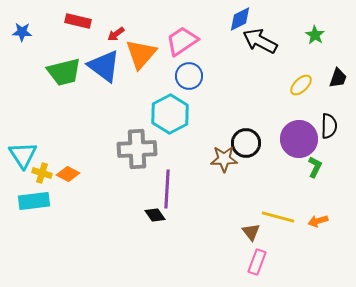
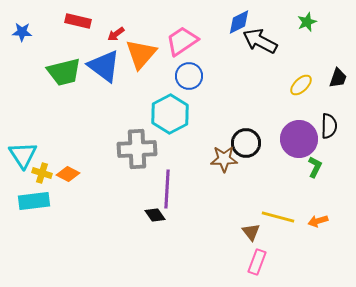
blue diamond: moved 1 px left, 3 px down
green star: moved 8 px left, 13 px up; rotated 18 degrees clockwise
